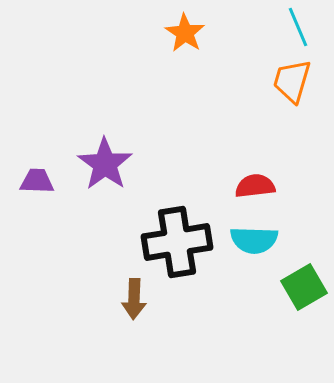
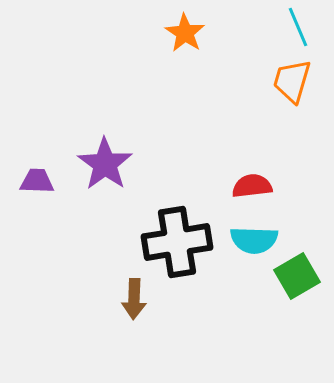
red semicircle: moved 3 px left
green square: moved 7 px left, 11 px up
